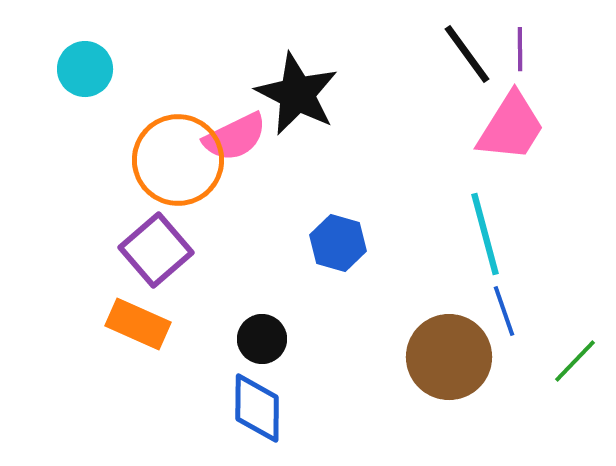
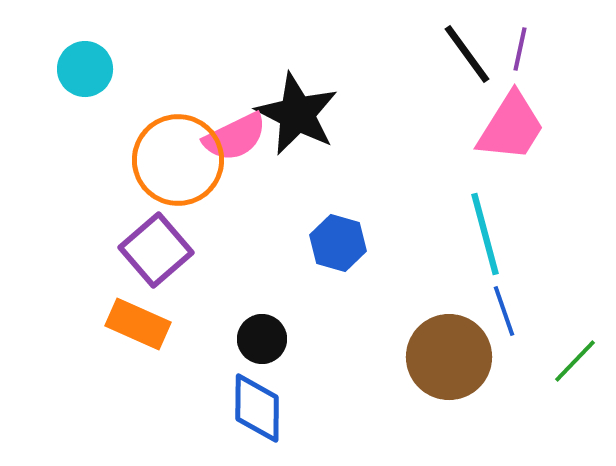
purple line: rotated 12 degrees clockwise
black star: moved 20 px down
